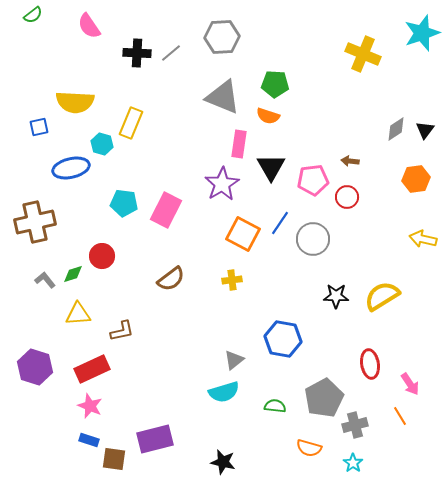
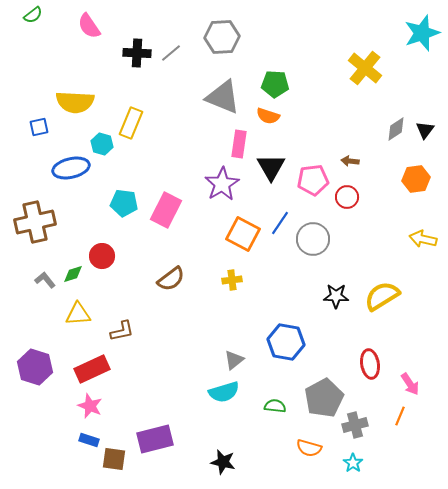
yellow cross at (363, 54): moved 2 px right, 14 px down; rotated 16 degrees clockwise
blue hexagon at (283, 339): moved 3 px right, 3 px down
orange line at (400, 416): rotated 54 degrees clockwise
